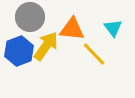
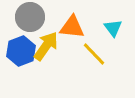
orange triangle: moved 2 px up
blue hexagon: moved 2 px right
